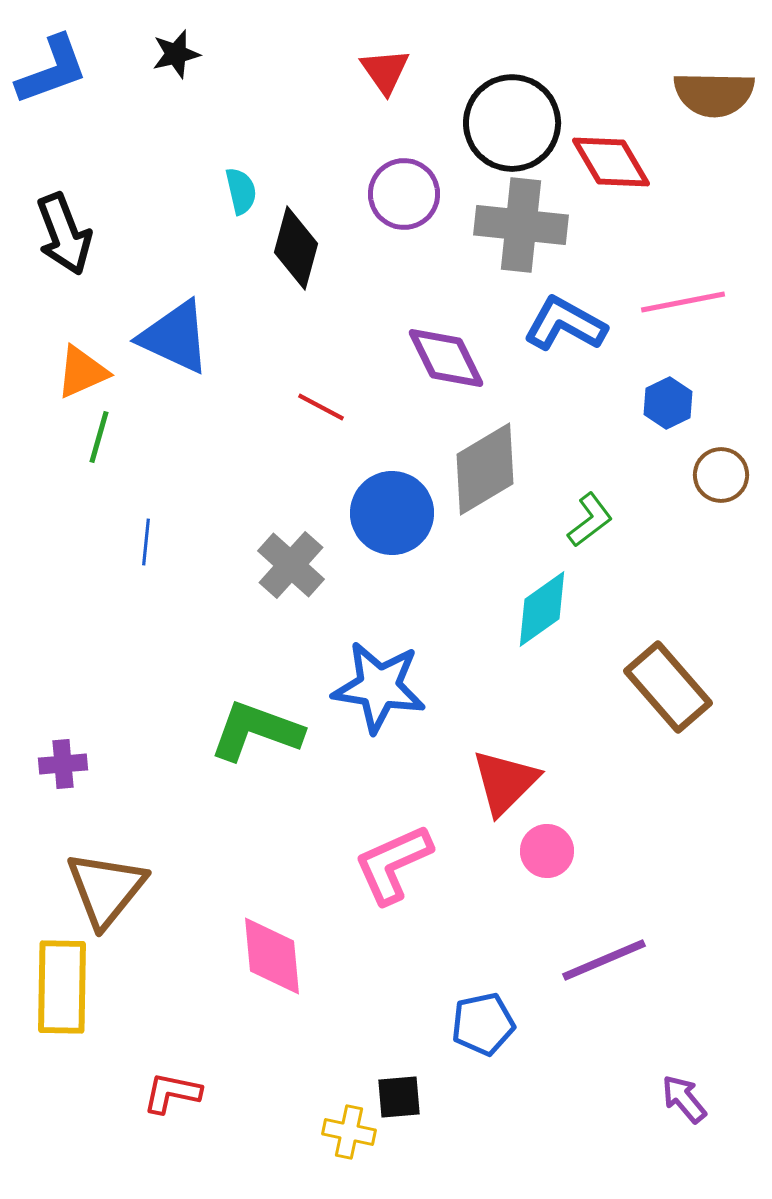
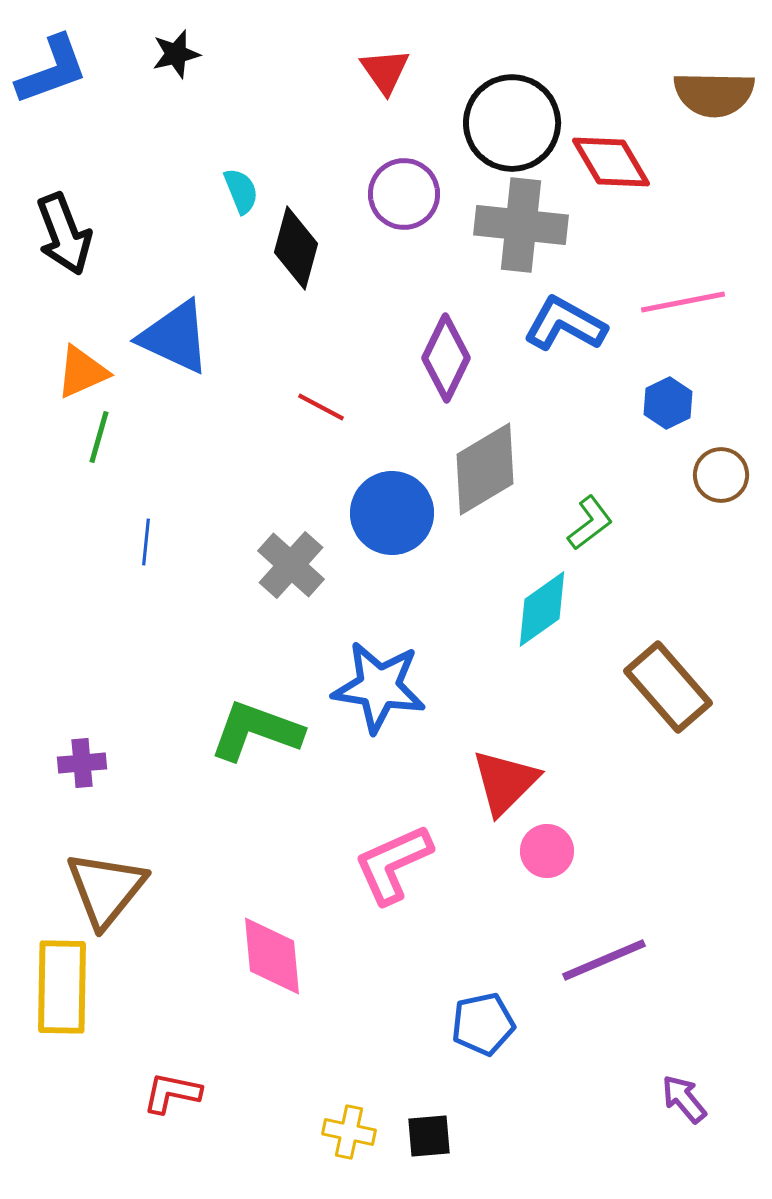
cyan semicircle at (241, 191): rotated 9 degrees counterclockwise
purple diamond at (446, 358): rotated 52 degrees clockwise
green L-shape at (590, 520): moved 3 px down
purple cross at (63, 764): moved 19 px right, 1 px up
black square at (399, 1097): moved 30 px right, 39 px down
